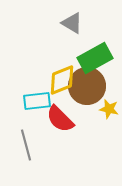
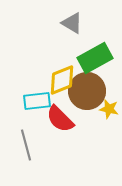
brown circle: moved 5 px down
